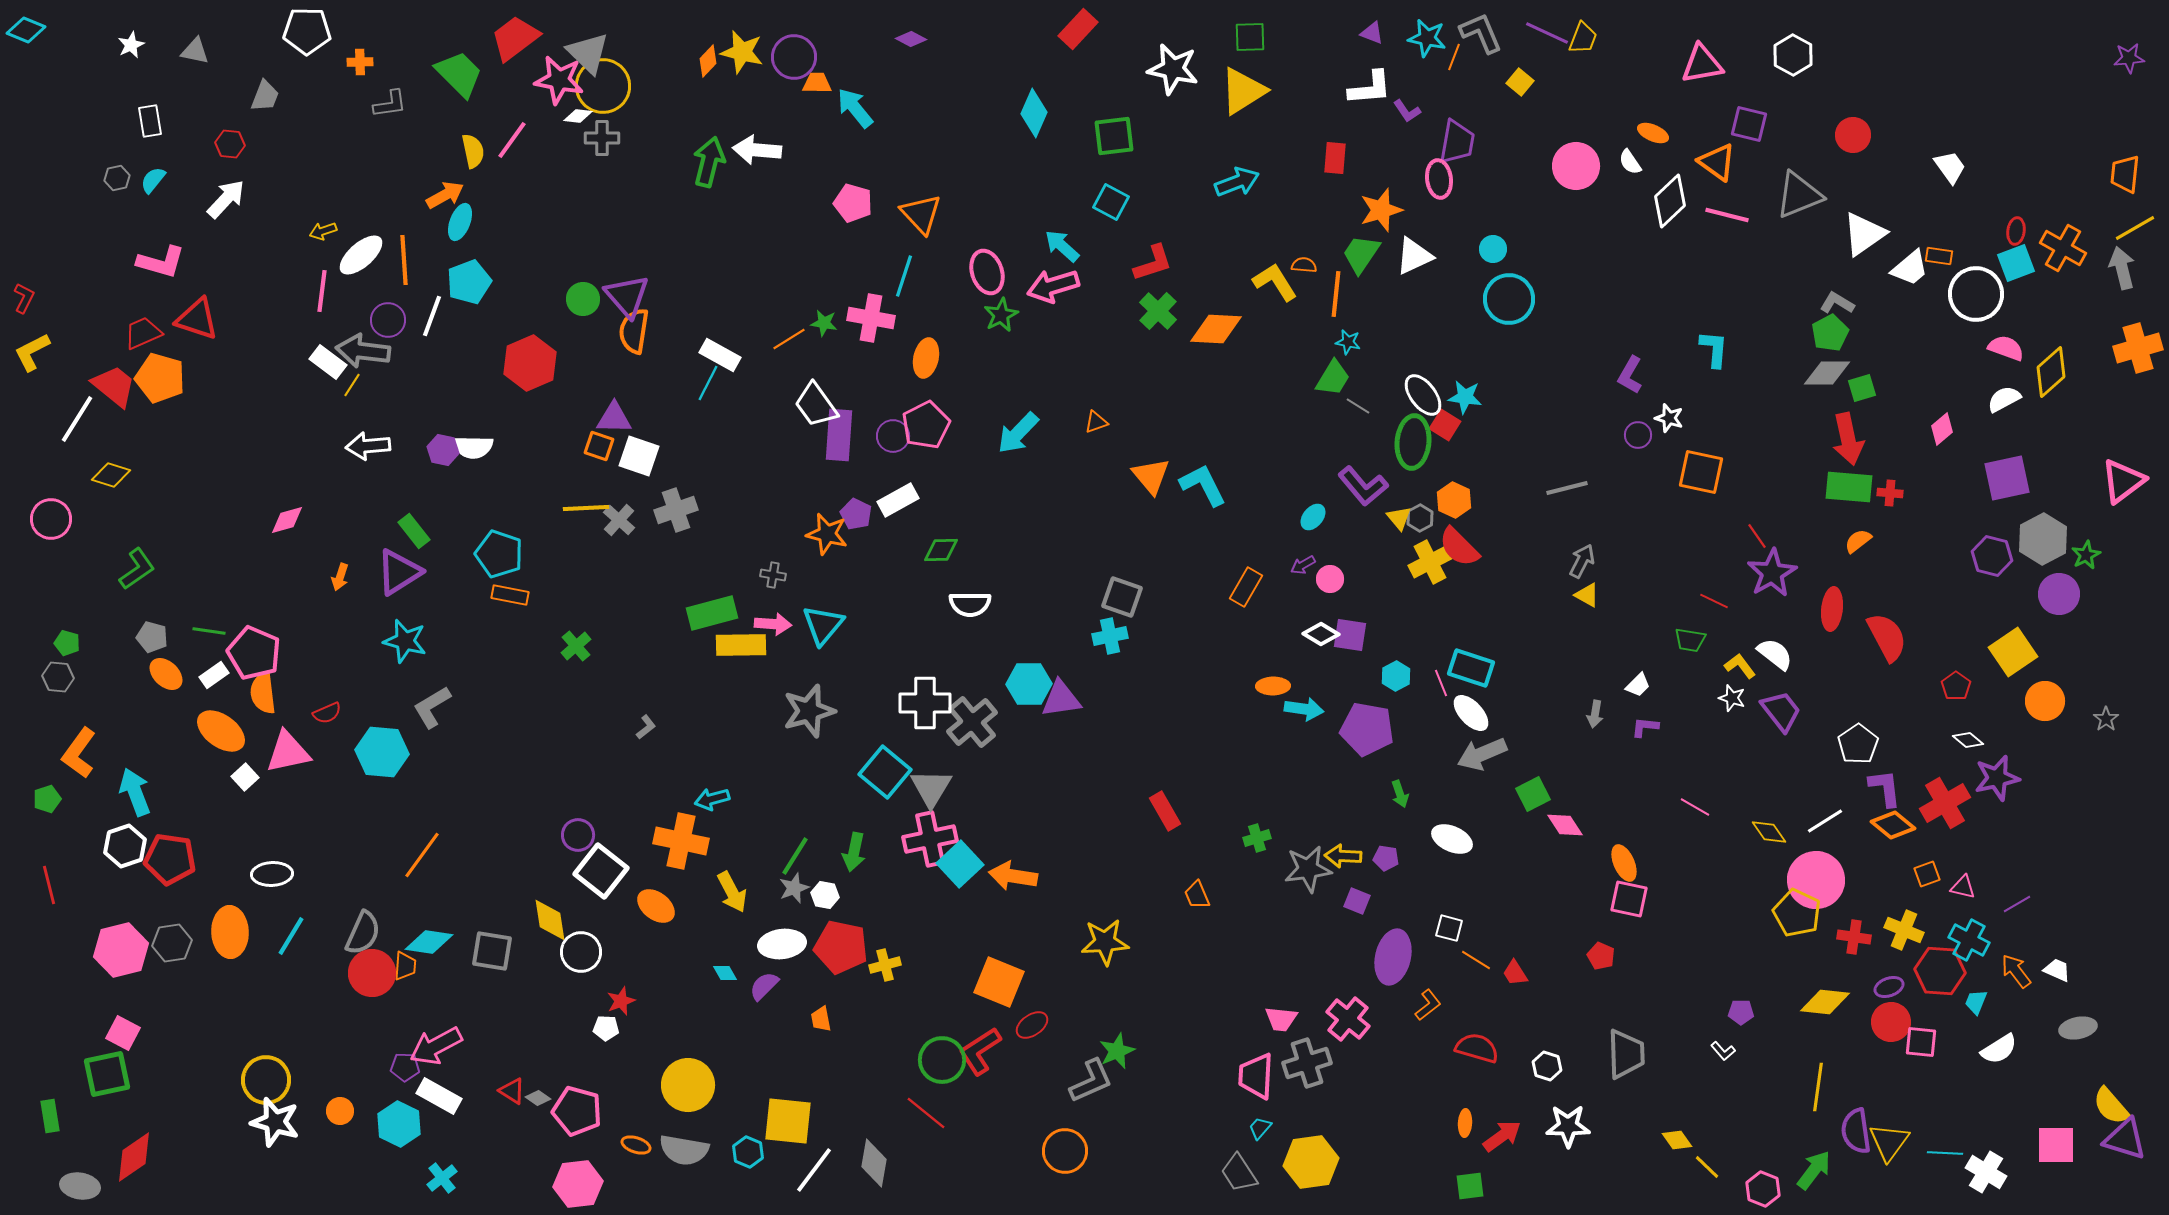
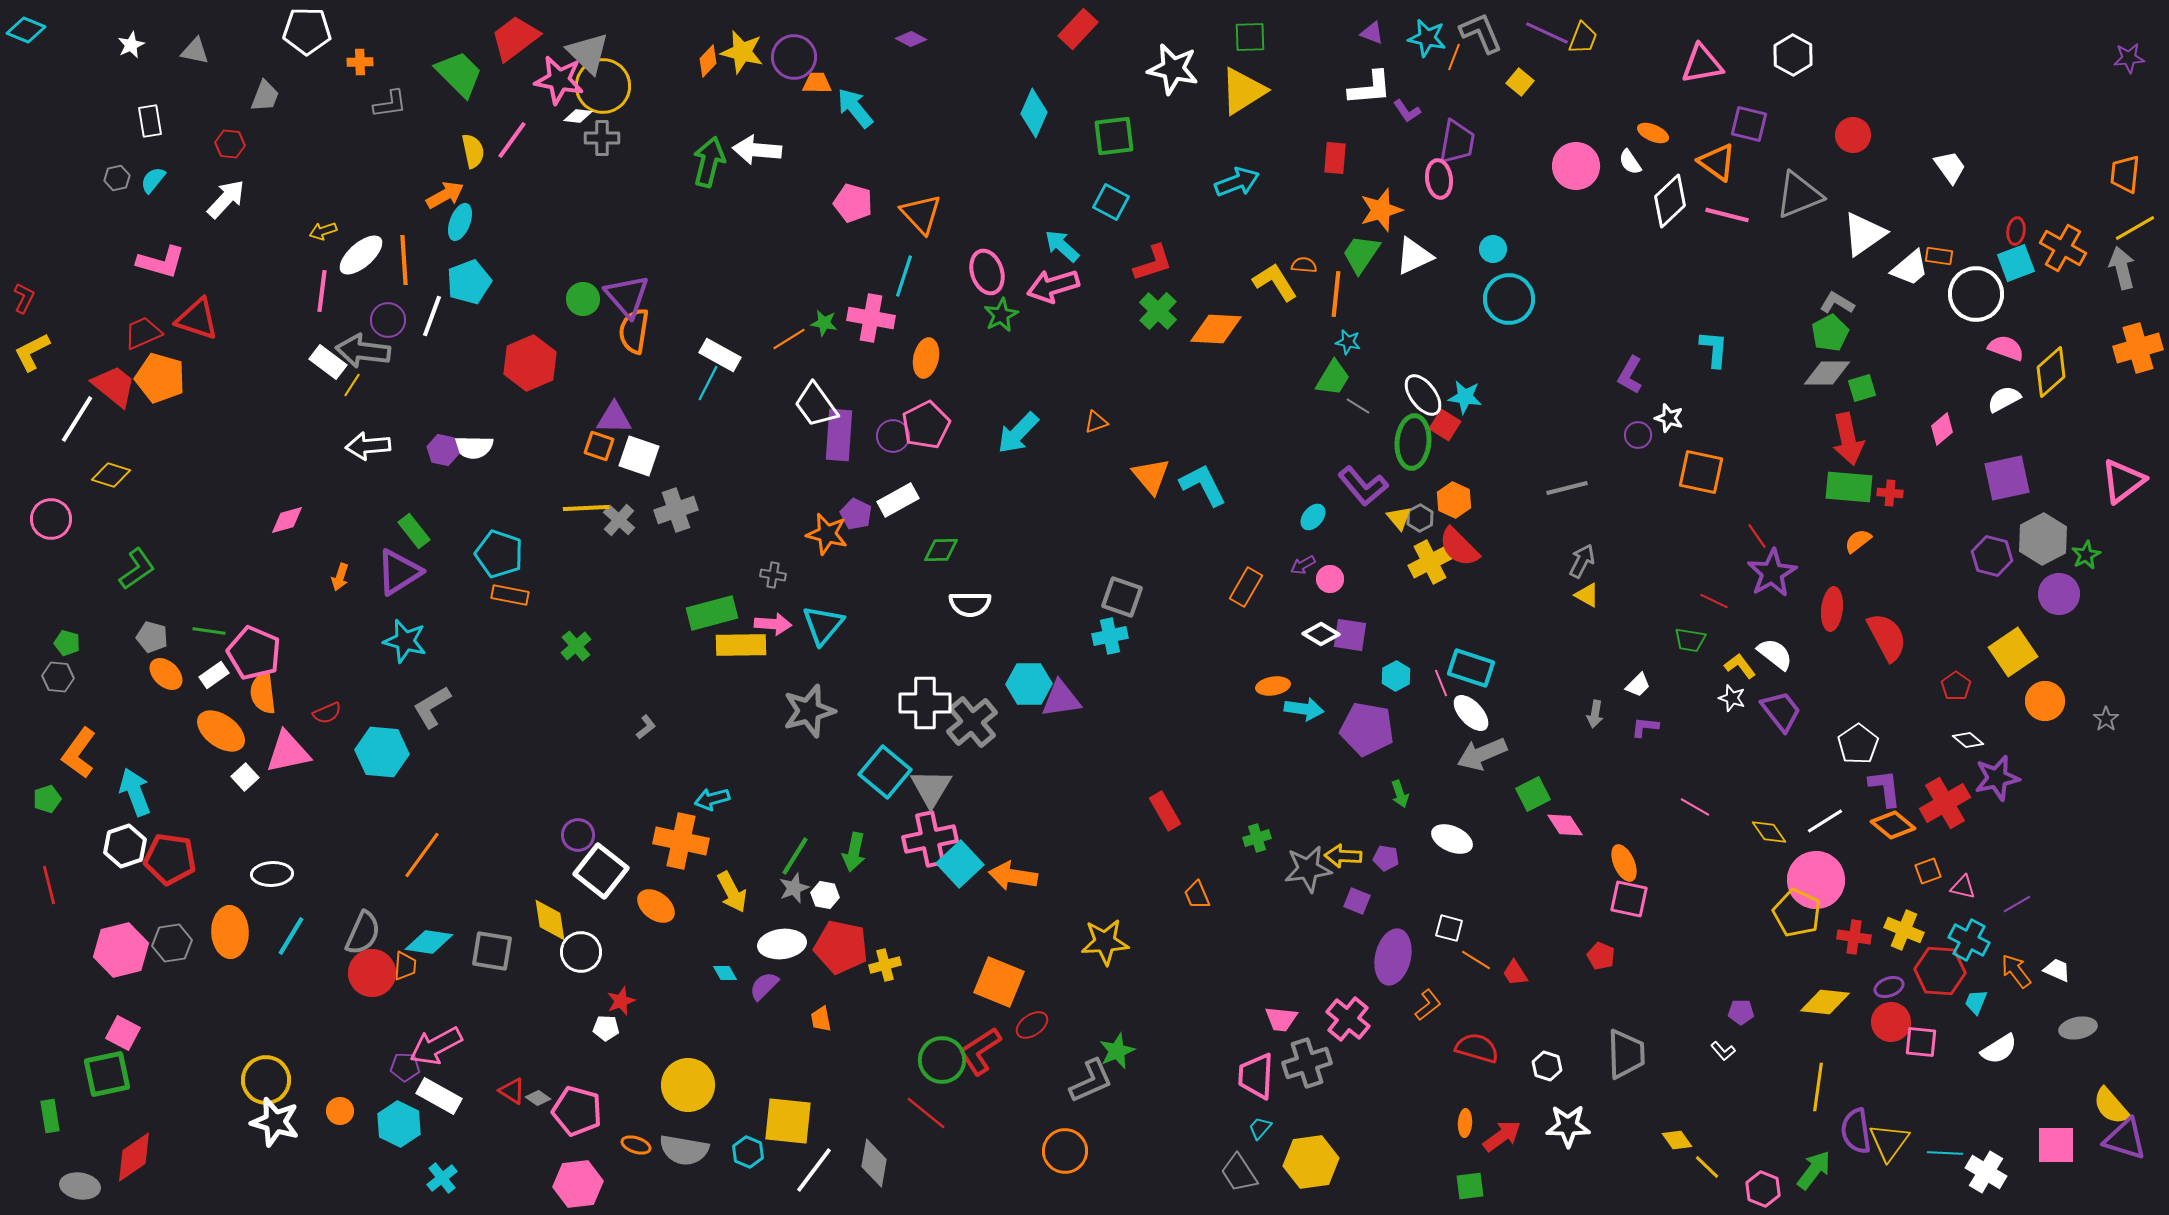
orange ellipse at (1273, 686): rotated 8 degrees counterclockwise
orange square at (1927, 874): moved 1 px right, 3 px up
